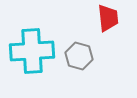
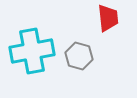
cyan cross: rotated 6 degrees counterclockwise
